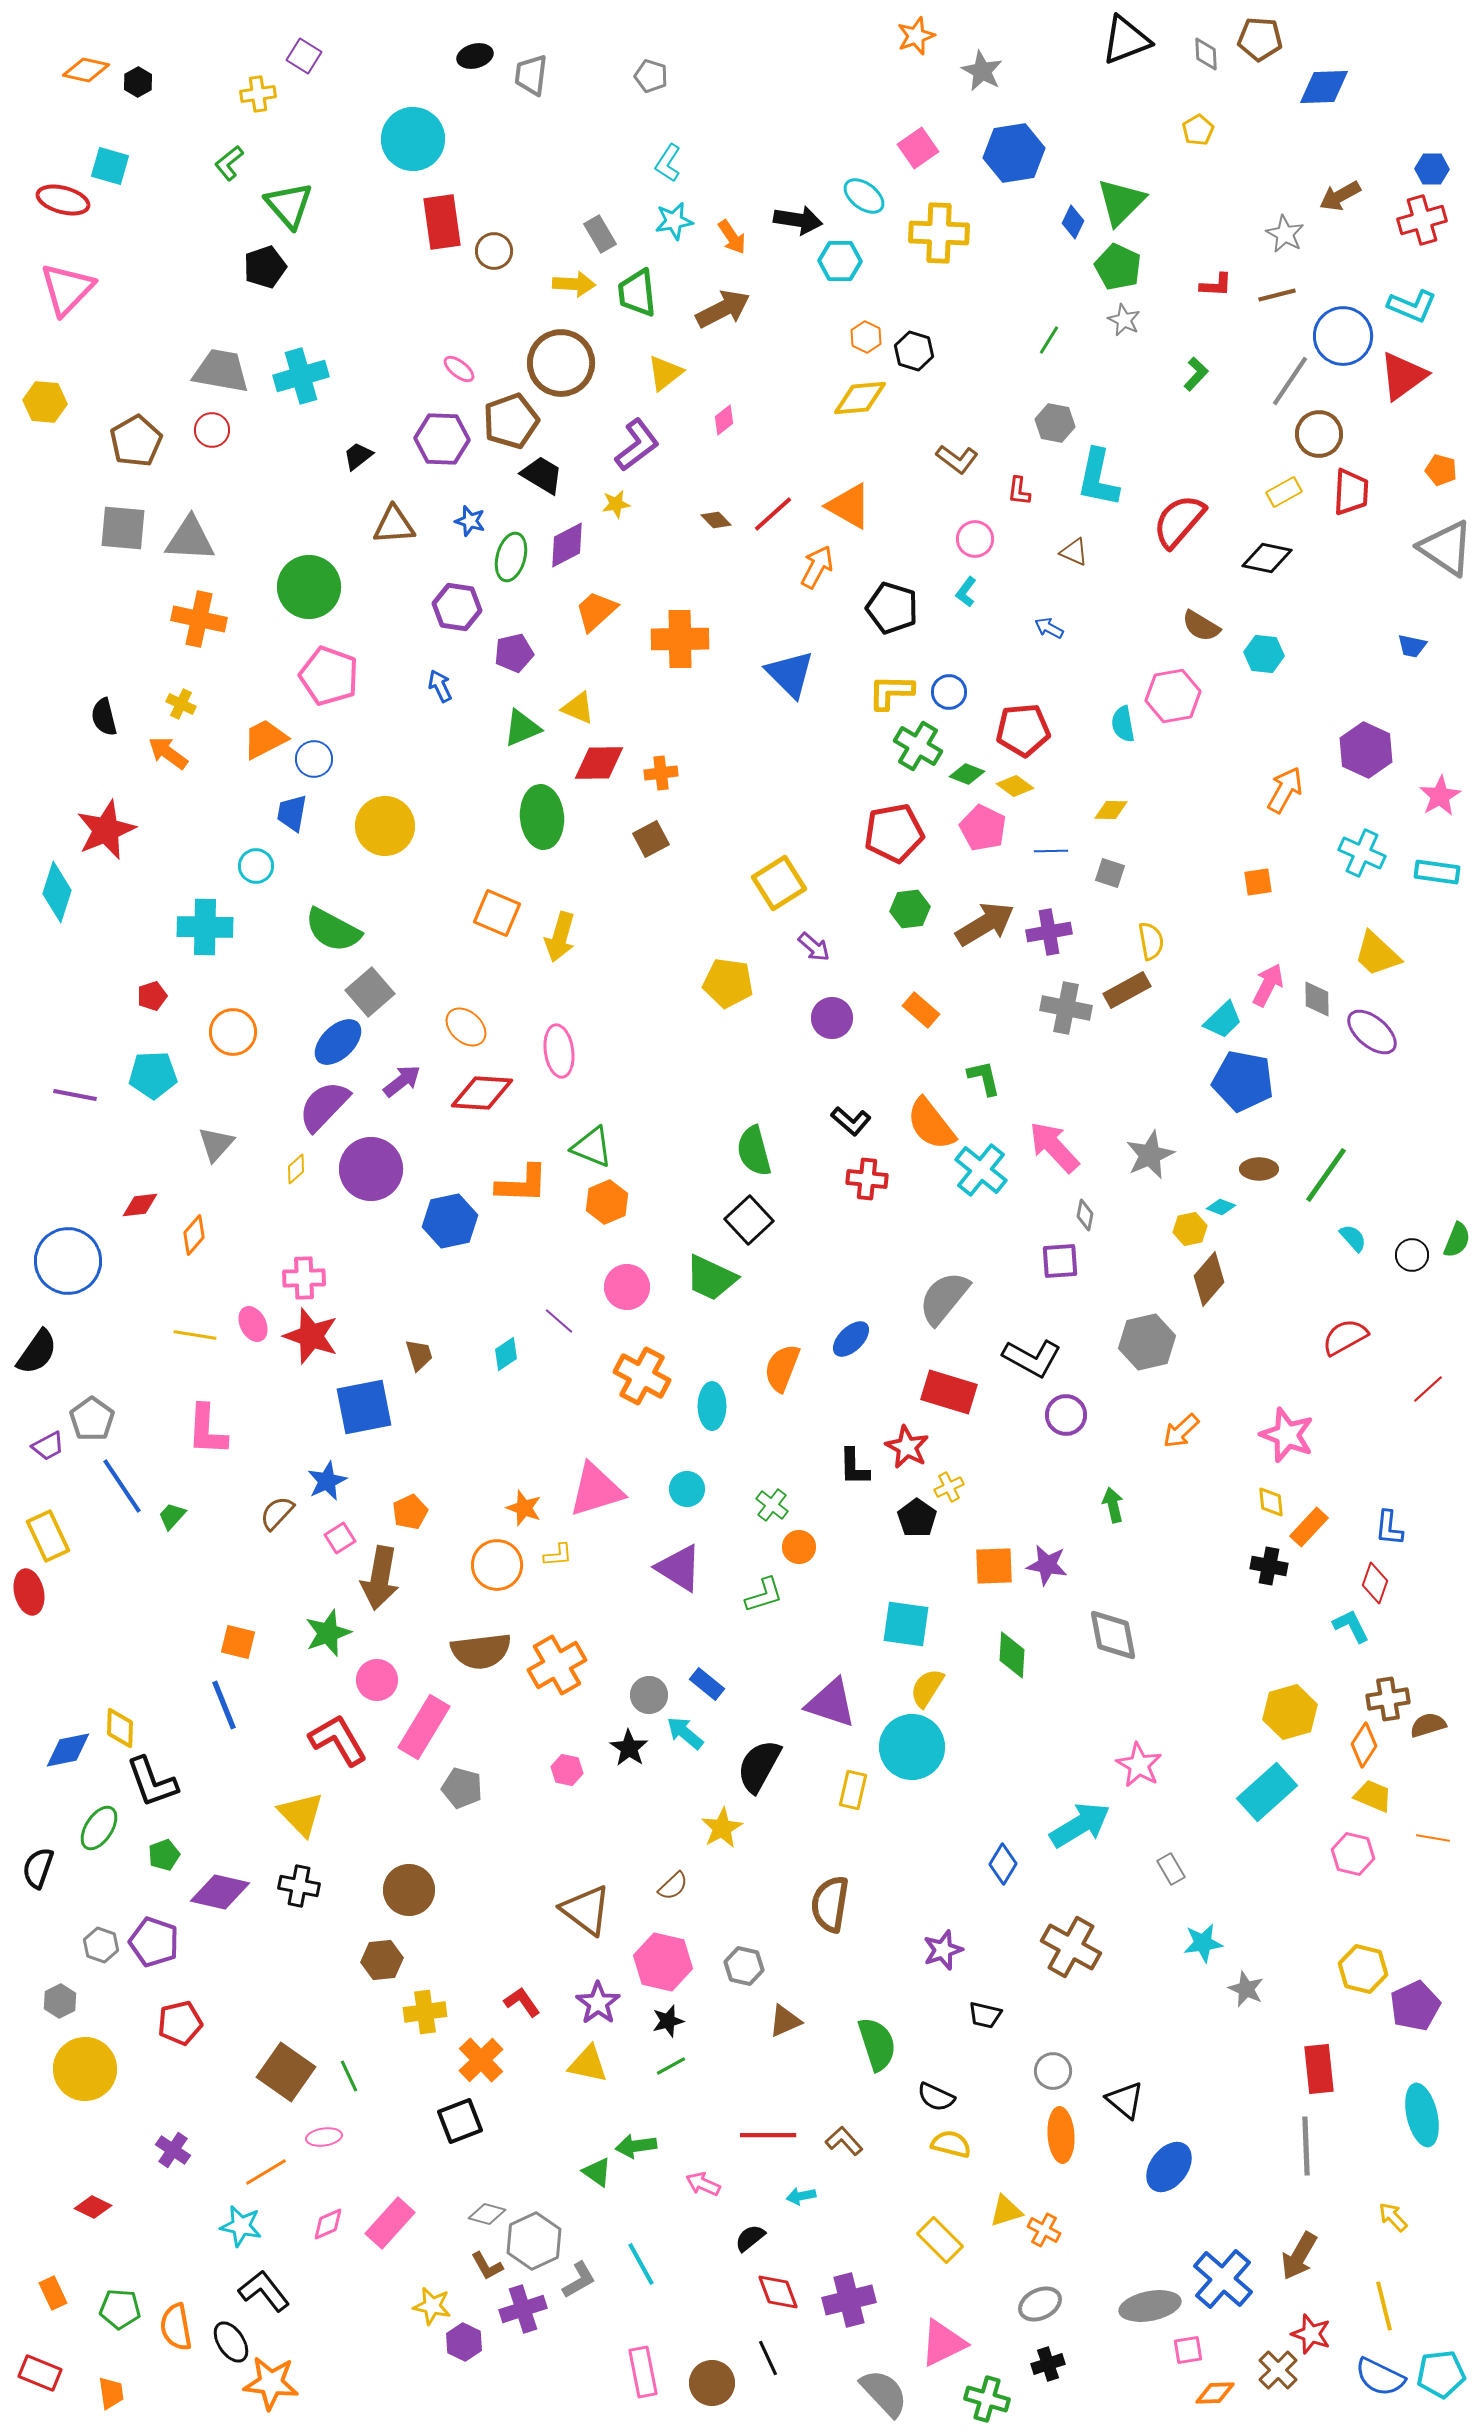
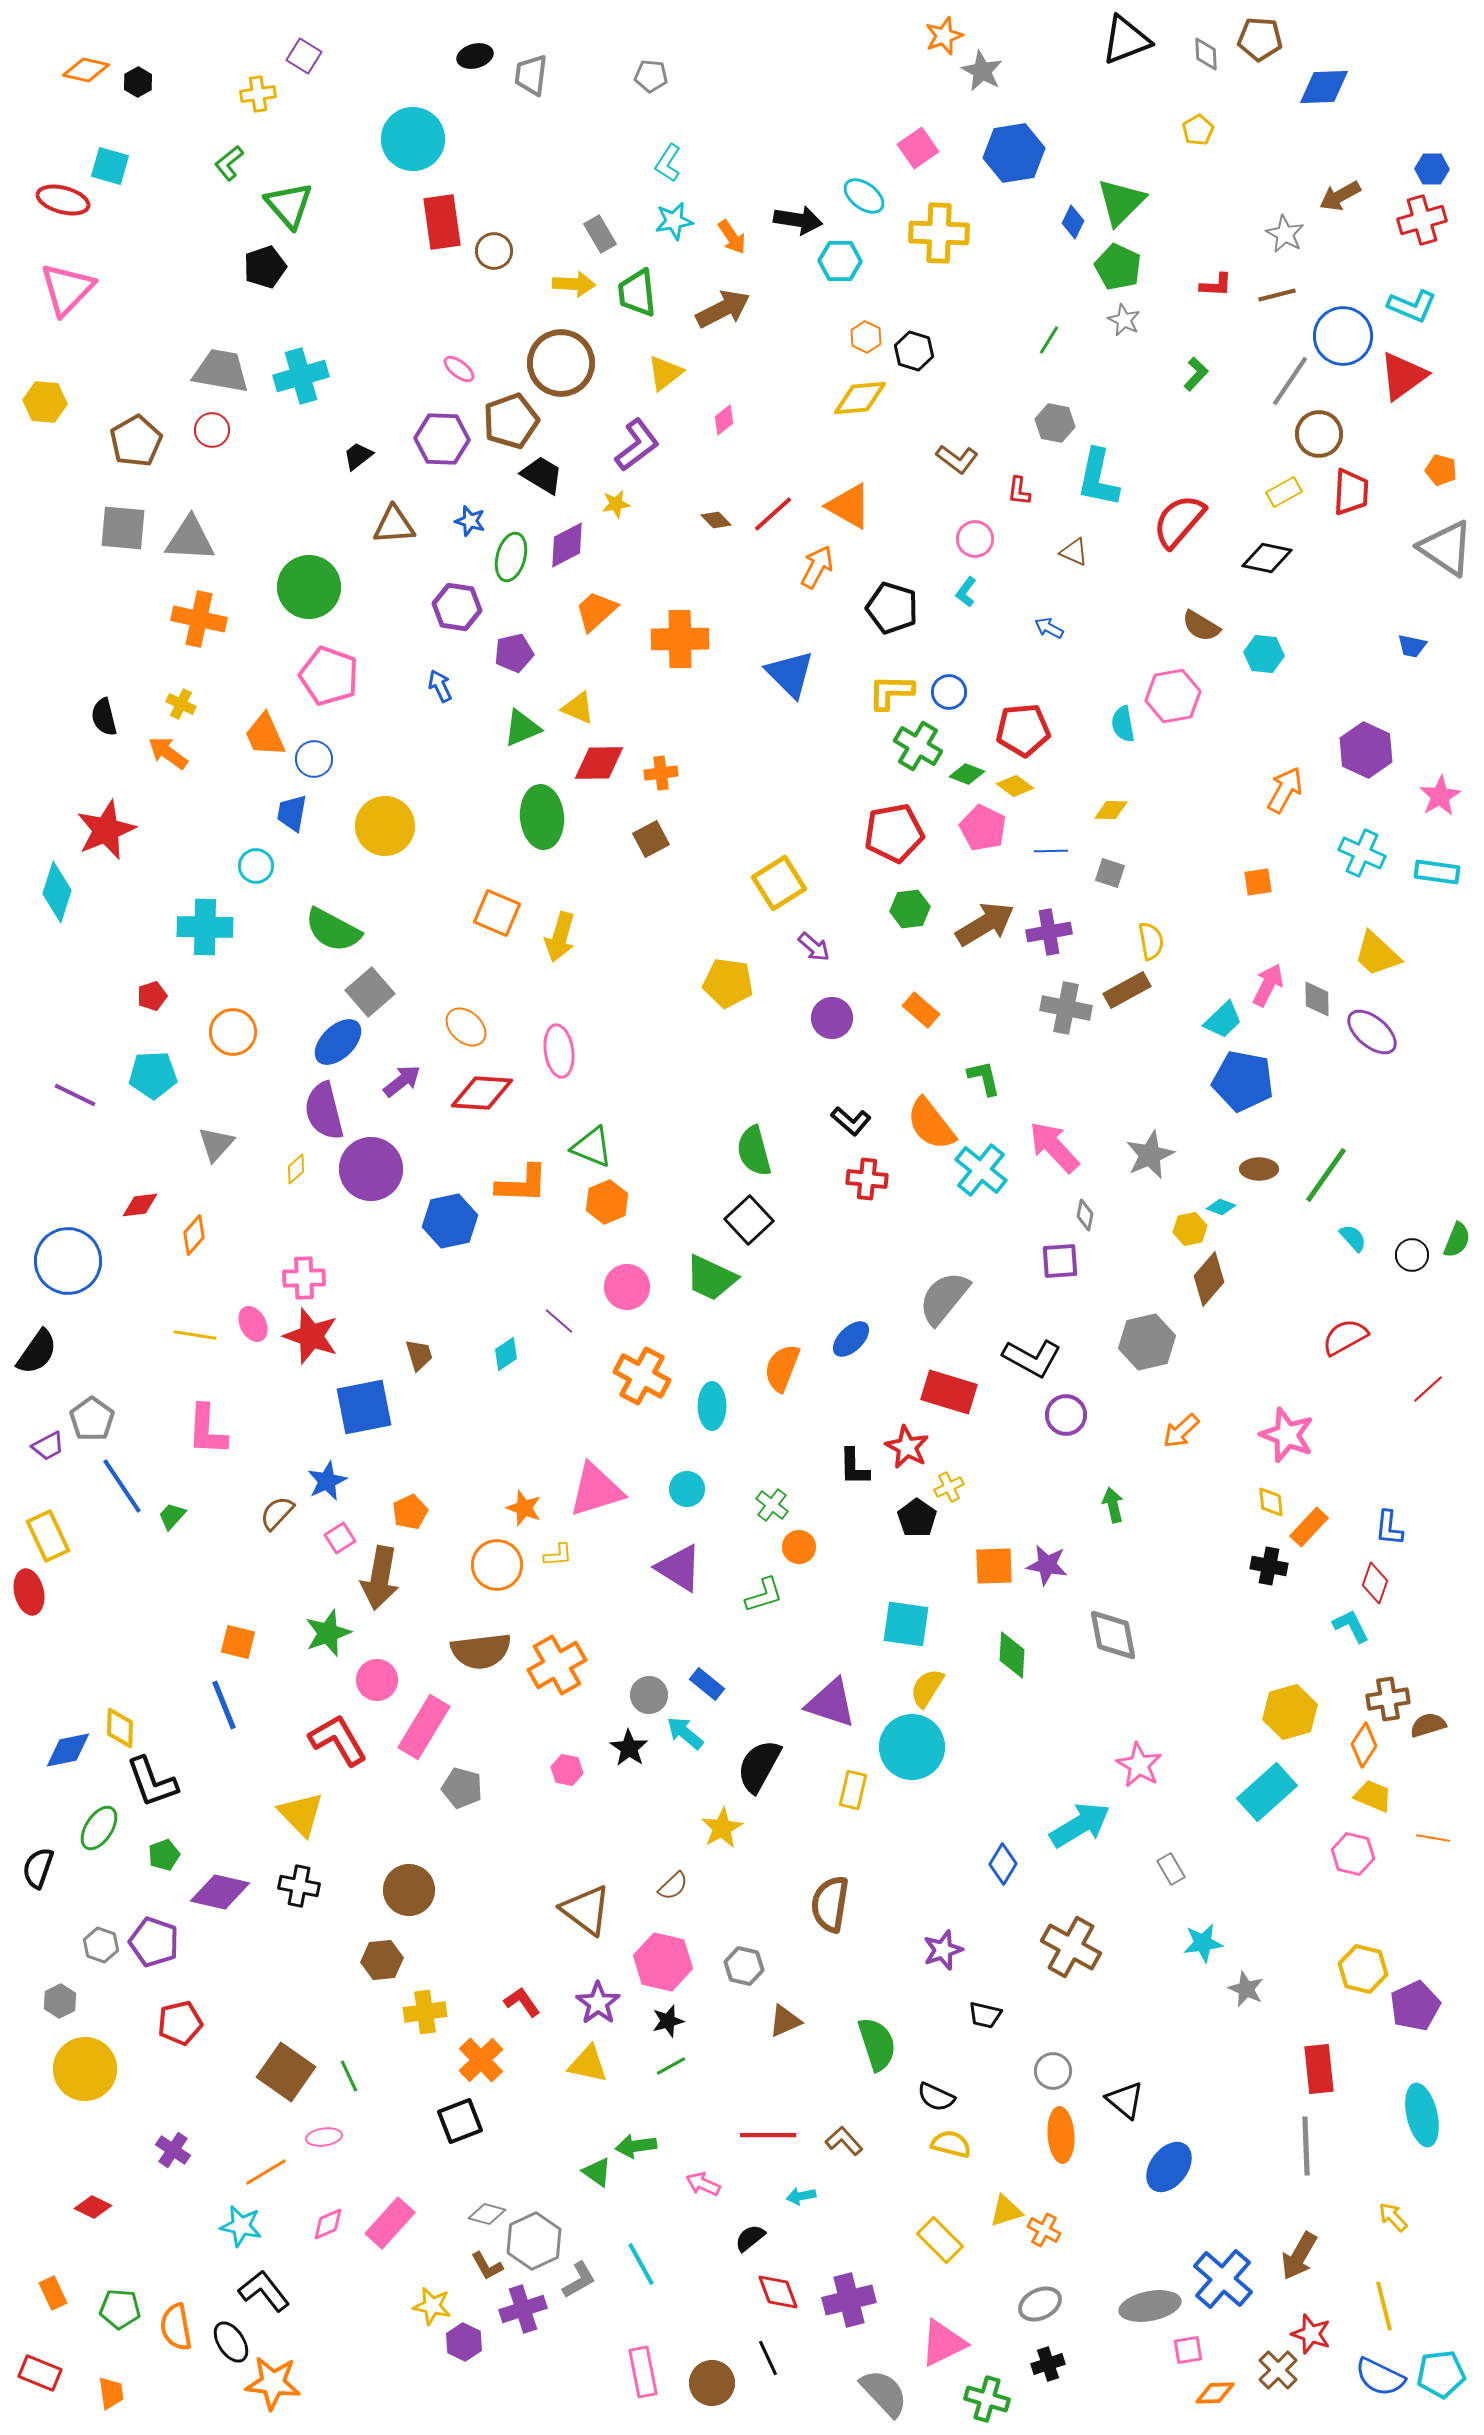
orange star at (916, 36): moved 28 px right
gray pentagon at (651, 76): rotated 12 degrees counterclockwise
orange trapezoid at (265, 739): moved 4 px up; rotated 87 degrees counterclockwise
purple line at (75, 1095): rotated 15 degrees clockwise
purple semicircle at (324, 1106): moved 5 px down; rotated 58 degrees counterclockwise
orange star at (271, 2383): moved 2 px right
